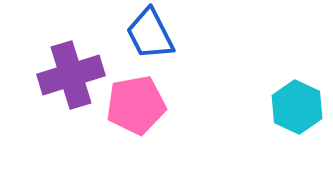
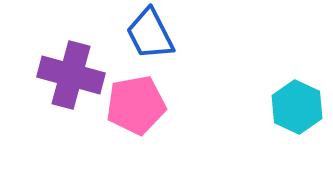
purple cross: rotated 32 degrees clockwise
